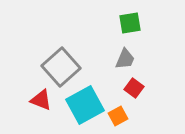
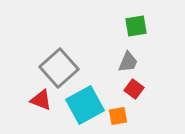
green square: moved 6 px right, 3 px down
gray trapezoid: moved 3 px right, 3 px down
gray square: moved 2 px left, 1 px down
red square: moved 1 px down
orange square: rotated 18 degrees clockwise
